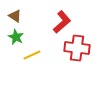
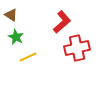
brown triangle: moved 4 px left, 1 px up
red cross: rotated 20 degrees counterclockwise
yellow line: moved 4 px left, 2 px down
